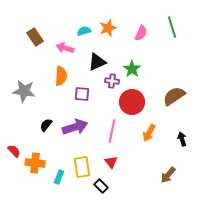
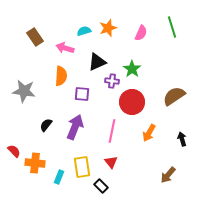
purple arrow: rotated 50 degrees counterclockwise
